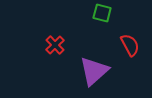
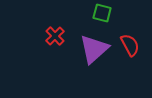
red cross: moved 9 px up
purple triangle: moved 22 px up
